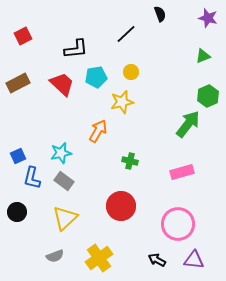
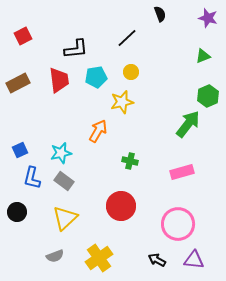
black line: moved 1 px right, 4 px down
red trapezoid: moved 3 px left, 4 px up; rotated 40 degrees clockwise
blue square: moved 2 px right, 6 px up
